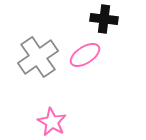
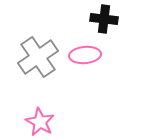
pink ellipse: rotated 28 degrees clockwise
pink star: moved 12 px left
